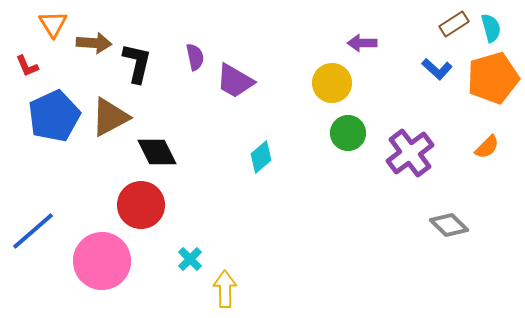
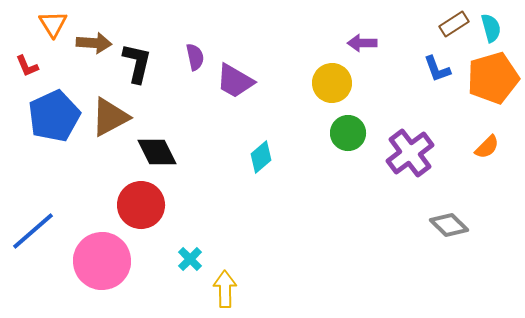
blue L-shape: rotated 28 degrees clockwise
